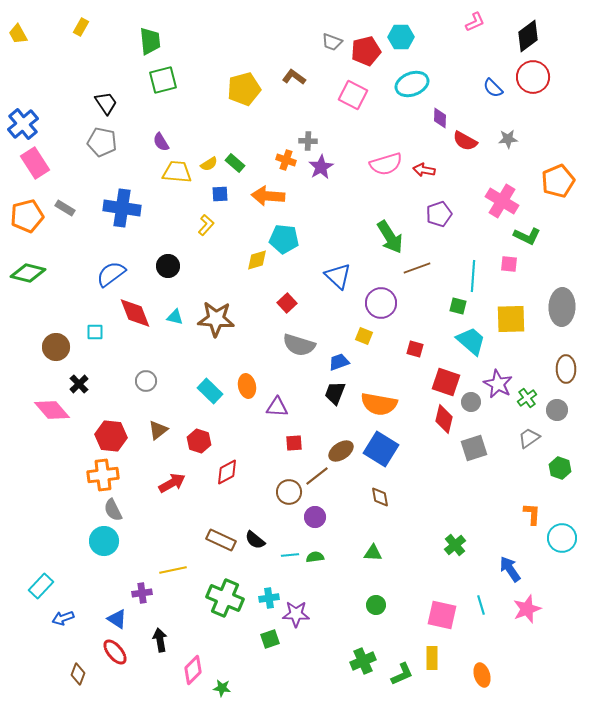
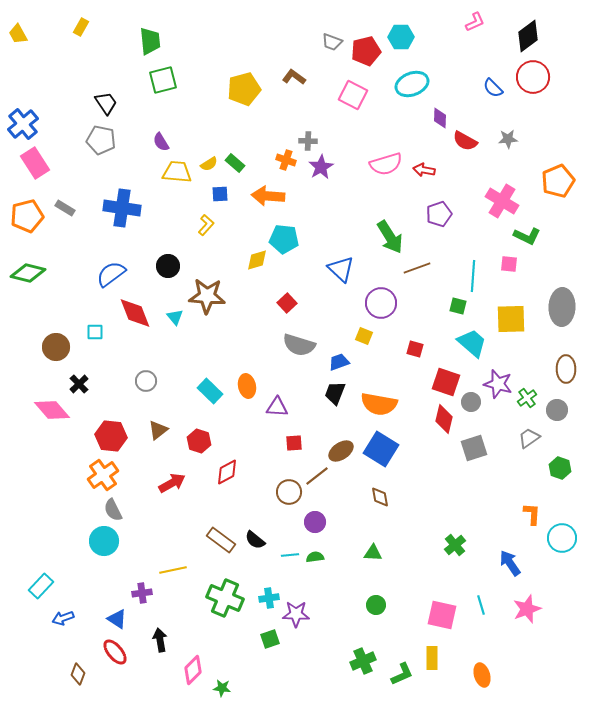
gray pentagon at (102, 142): moved 1 px left, 2 px up
blue triangle at (338, 276): moved 3 px right, 7 px up
cyan triangle at (175, 317): rotated 36 degrees clockwise
brown star at (216, 319): moved 9 px left, 23 px up
cyan trapezoid at (471, 341): moved 1 px right, 2 px down
purple star at (498, 384): rotated 12 degrees counterclockwise
orange cross at (103, 475): rotated 28 degrees counterclockwise
purple circle at (315, 517): moved 5 px down
brown rectangle at (221, 540): rotated 12 degrees clockwise
blue arrow at (510, 569): moved 6 px up
